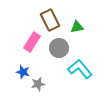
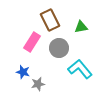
green triangle: moved 4 px right
